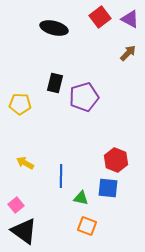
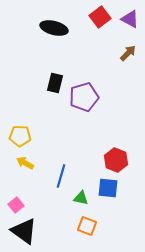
yellow pentagon: moved 32 px down
blue line: rotated 15 degrees clockwise
